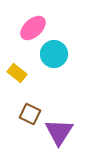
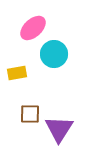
yellow rectangle: rotated 48 degrees counterclockwise
brown square: rotated 25 degrees counterclockwise
purple triangle: moved 3 px up
